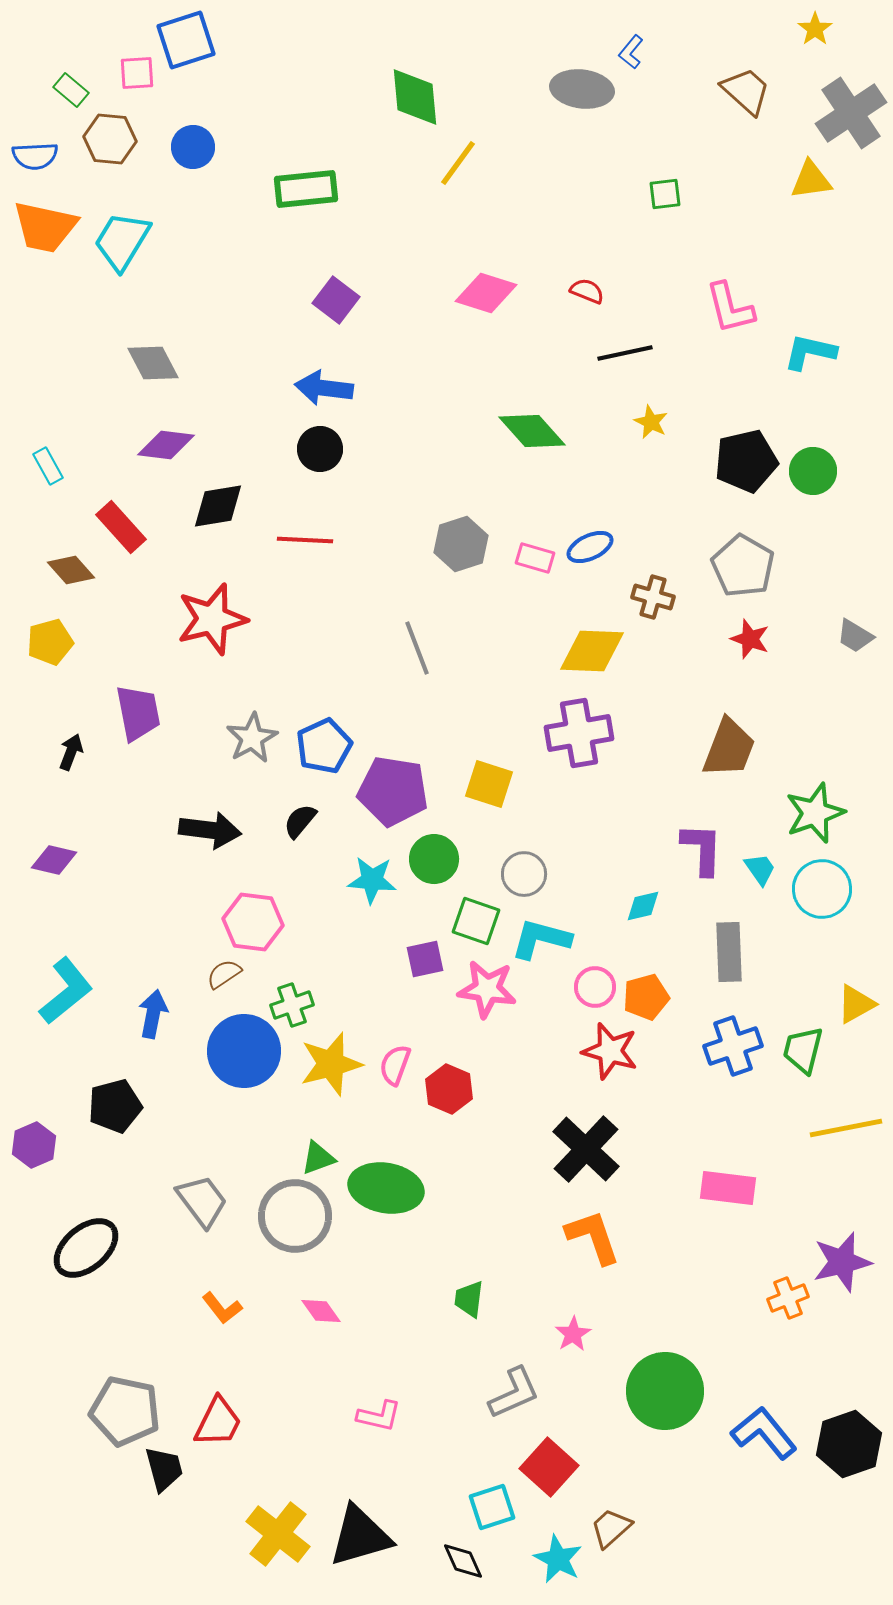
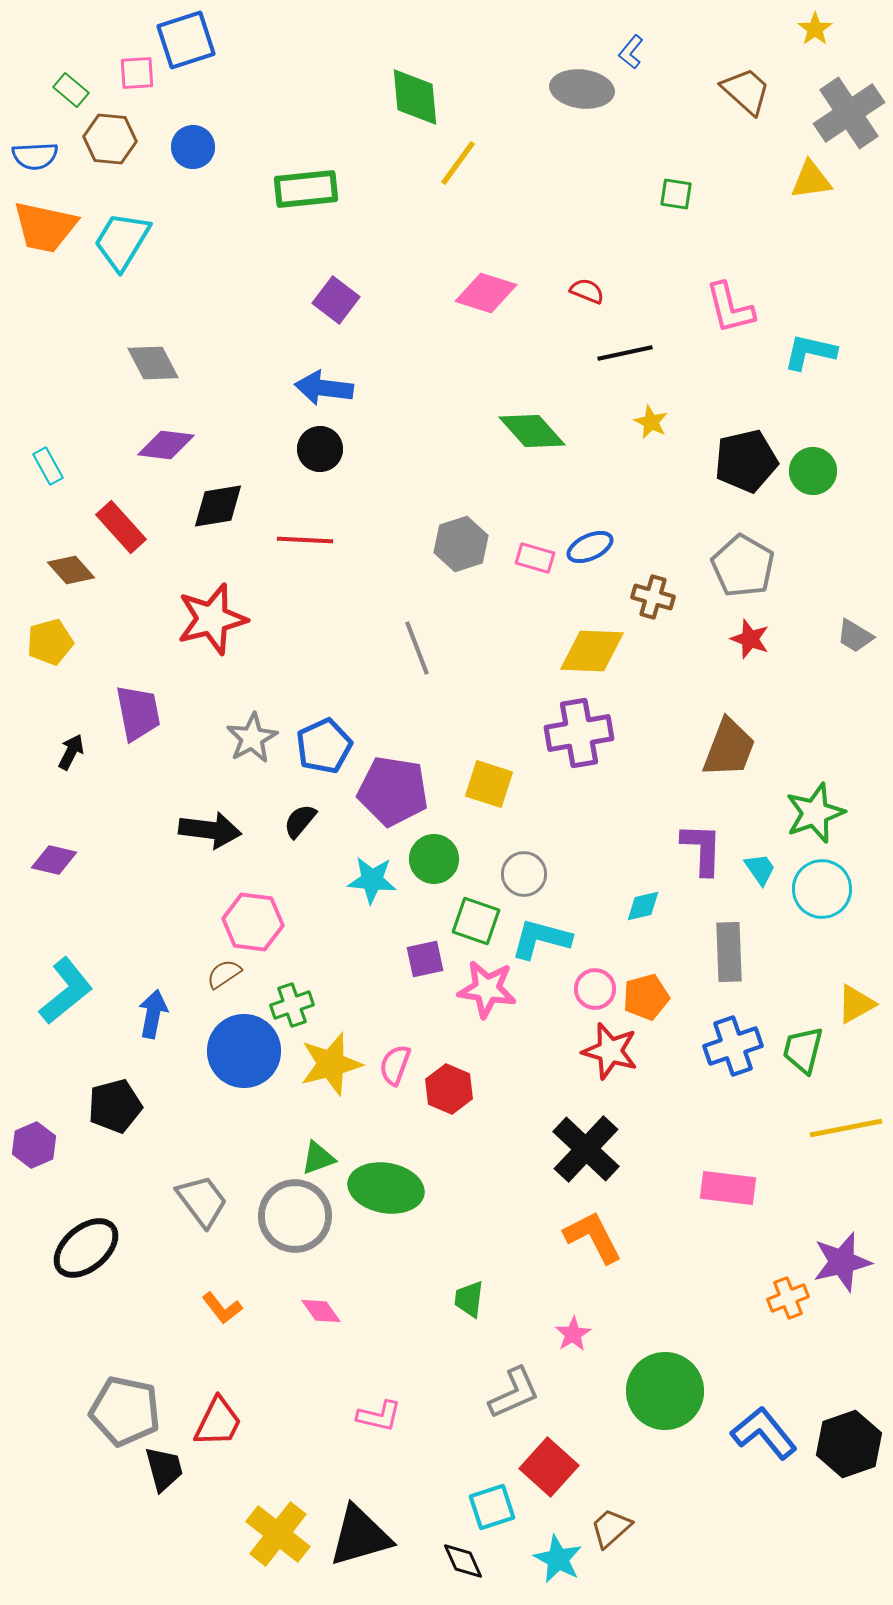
gray cross at (851, 113): moved 2 px left
green square at (665, 194): moved 11 px right; rotated 16 degrees clockwise
black arrow at (71, 752): rotated 6 degrees clockwise
pink circle at (595, 987): moved 2 px down
orange L-shape at (593, 1237): rotated 8 degrees counterclockwise
